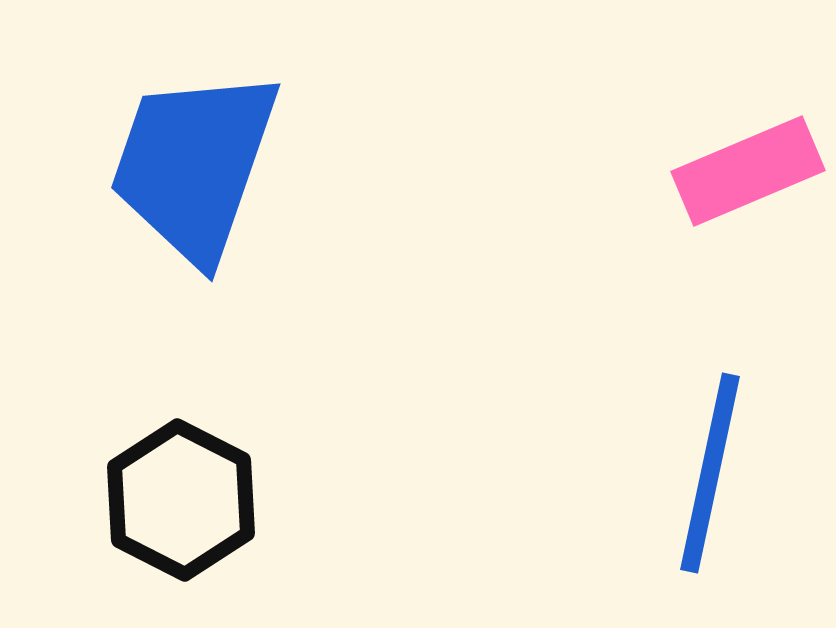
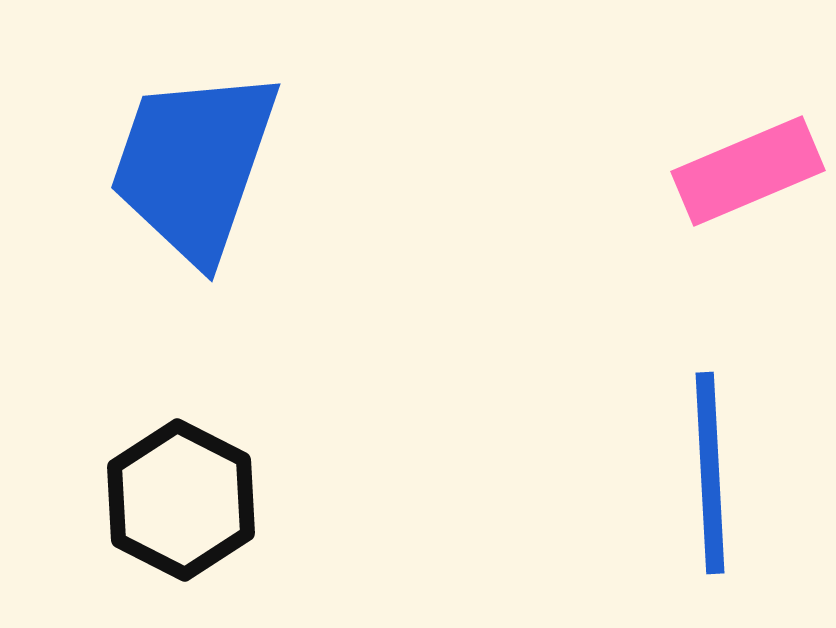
blue line: rotated 15 degrees counterclockwise
